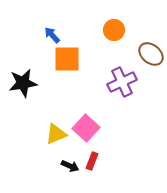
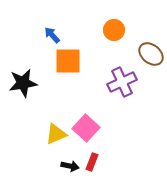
orange square: moved 1 px right, 2 px down
red rectangle: moved 1 px down
black arrow: rotated 12 degrees counterclockwise
